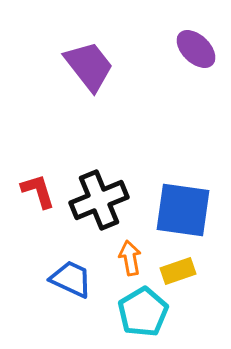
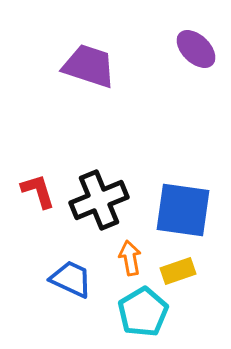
purple trapezoid: rotated 34 degrees counterclockwise
